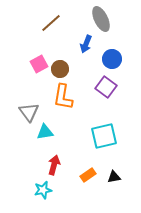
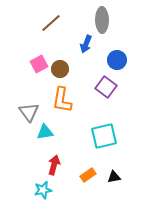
gray ellipse: moved 1 px right, 1 px down; rotated 25 degrees clockwise
blue circle: moved 5 px right, 1 px down
orange L-shape: moved 1 px left, 3 px down
